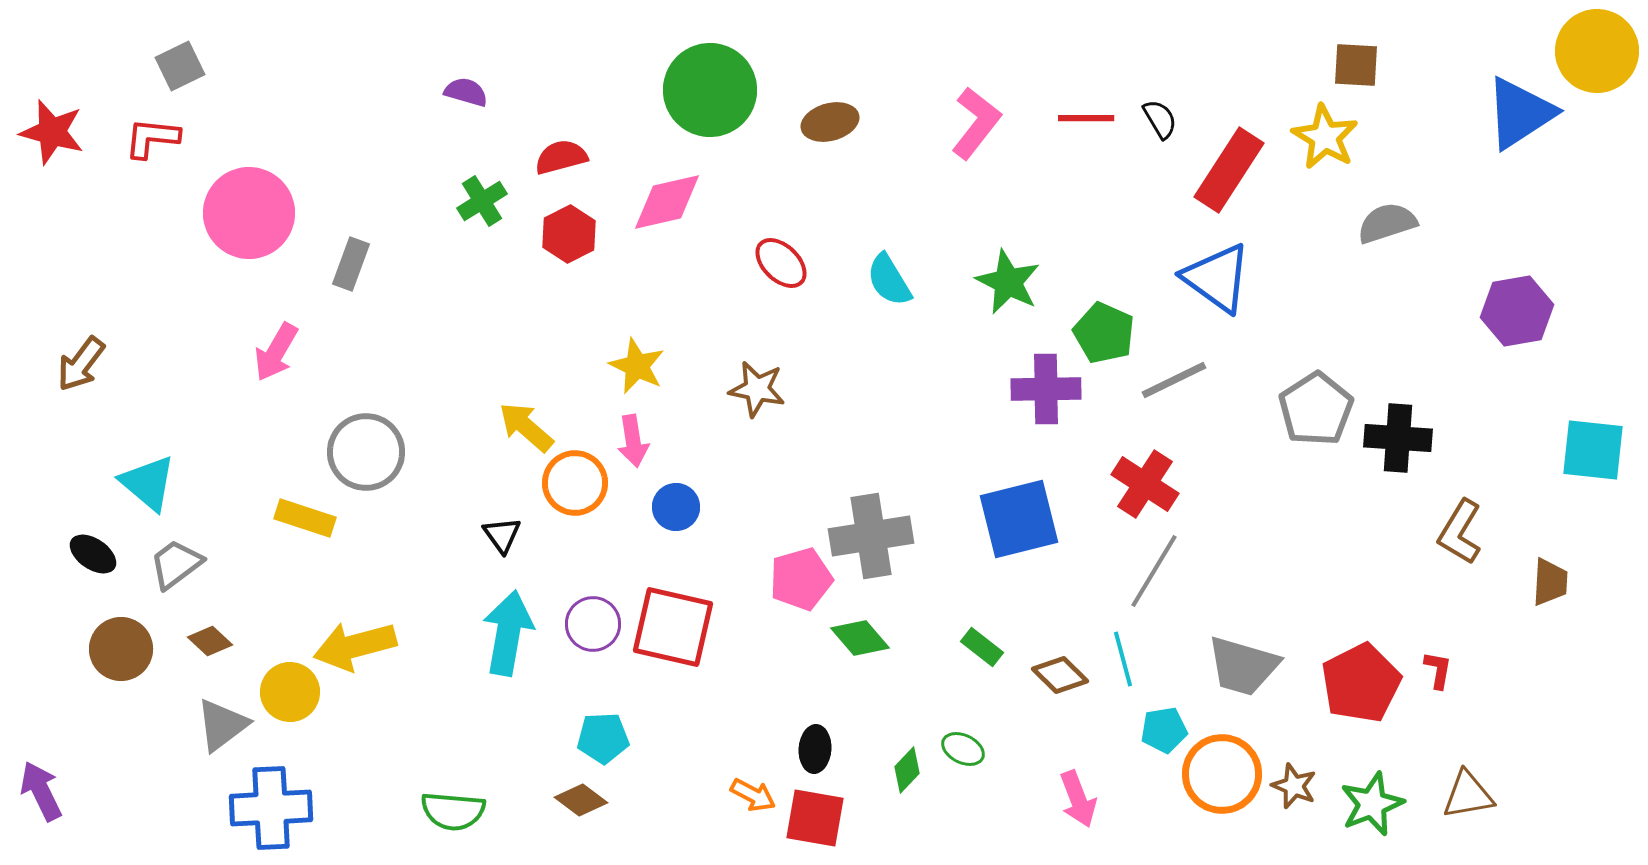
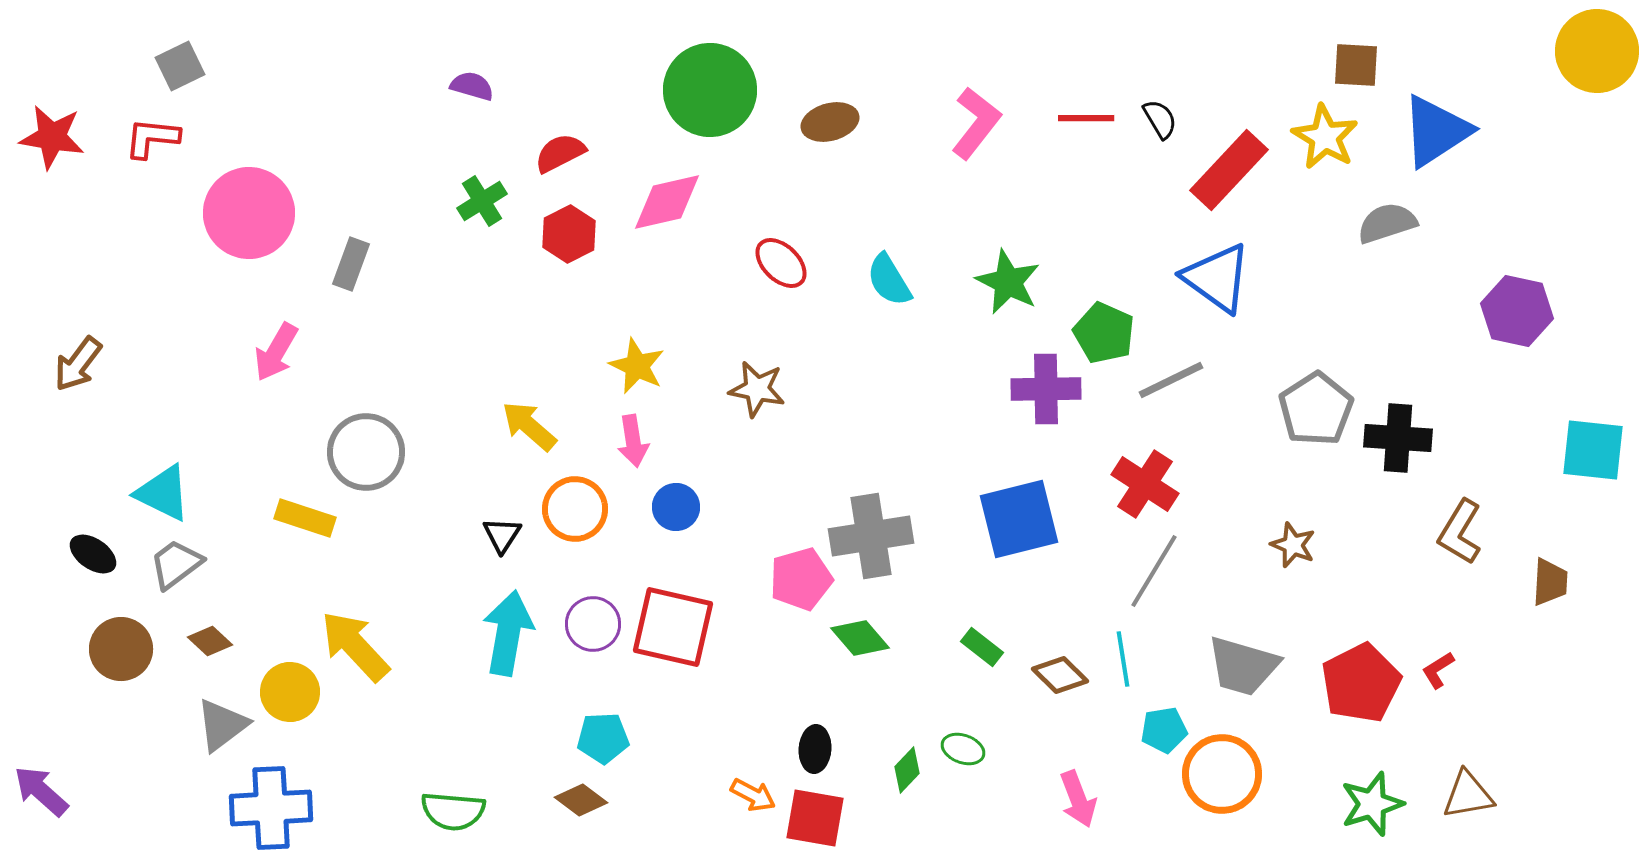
purple semicircle at (466, 92): moved 6 px right, 6 px up
blue triangle at (1520, 113): moved 84 px left, 18 px down
red star at (52, 132): moved 5 px down; rotated 6 degrees counterclockwise
red semicircle at (561, 157): moved 1 px left, 4 px up; rotated 12 degrees counterclockwise
red rectangle at (1229, 170): rotated 10 degrees clockwise
purple hexagon at (1517, 311): rotated 22 degrees clockwise
brown arrow at (81, 364): moved 3 px left
gray line at (1174, 380): moved 3 px left
yellow arrow at (526, 427): moved 3 px right, 1 px up
cyan triangle at (148, 483): moved 15 px right, 10 px down; rotated 14 degrees counterclockwise
orange circle at (575, 483): moved 26 px down
black triangle at (502, 535): rotated 9 degrees clockwise
yellow arrow at (355, 646): rotated 62 degrees clockwise
cyan line at (1123, 659): rotated 6 degrees clockwise
red L-shape at (1438, 670): rotated 132 degrees counterclockwise
green ellipse at (963, 749): rotated 6 degrees counterclockwise
brown star at (1294, 786): moved 1 px left, 241 px up
purple arrow at (41, 791): rotated 22 degrees counterclockwise
green star at (1372, 804): rotated 4 degrees clockwise
